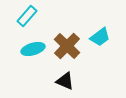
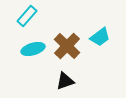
black triangle: rotated 42 degrees counterclockwise
